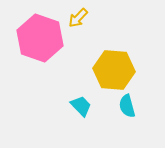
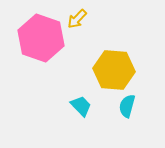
yellow arrow: moved 1 px left, 1 px down
pink hexagon: moved 1 px right
cyan semicircle: rotated 30 degrees clockwise
